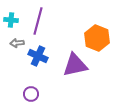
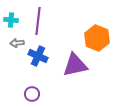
purple line: rotated 8 degrees counterclockwise
purple circle: moved 1 px right
